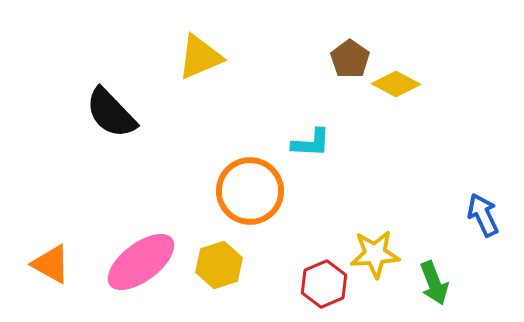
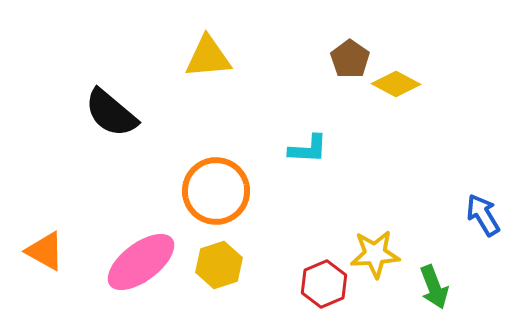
yellow triangle: moved 8 px right; rotated 18 degrees clockwise
black semicircle: rotated 6 degrees counterclockwise
cyan L-shape: moved 3 px left, 6 px down
orange circle: moved 34 px left
blue arrow: rotated 6 degrees counterclockwise
orange triangle: moved 6 px left, 13 px up
green arrow: moved 4 px down
